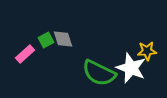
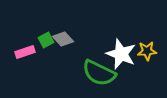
gray diamond: rotated 25 degrees counterclockwise
pink rectangle: moved 2 px up; rotated 24 degrees clockwise
white star: moved 10 px left, 14 px up
